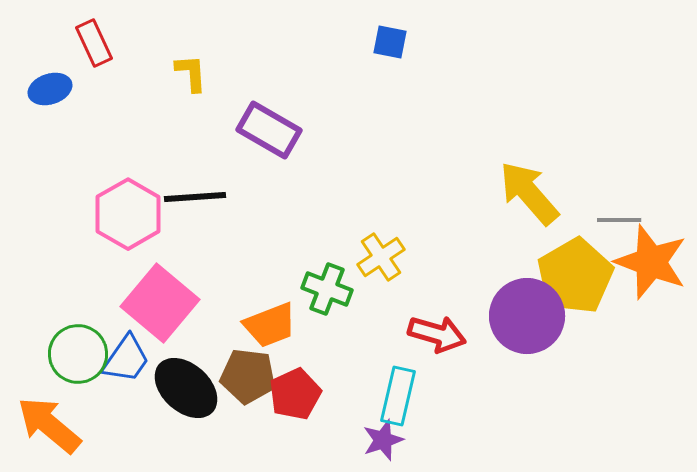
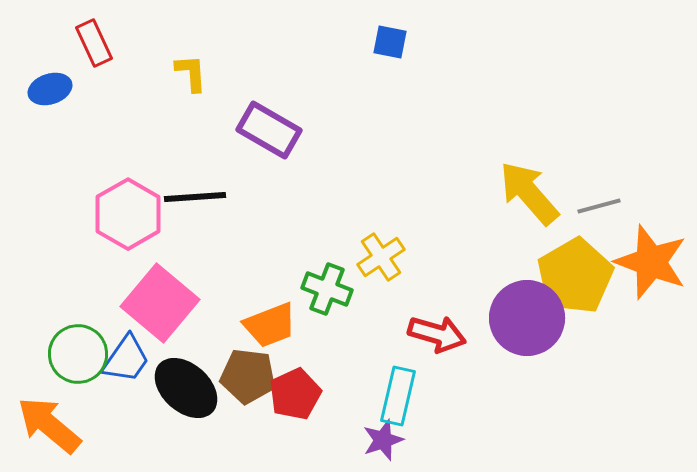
gray line: moved 20 px left, 14 px up; rotated 15 degrees counterclockwise
purple circle: moved 2 px down
